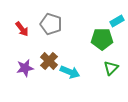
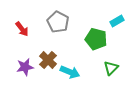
gray pentagon: moved 7 px right, 2 px up; rotated 10 degrees clockwise
green pentagon: moved 6 px left; rotated 15 degrees clockwise
brown cross: moved 1 px left, 1 px up
purple star: moved 1 px up
